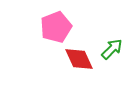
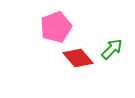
red diamond: moved 1 px left, 1 px up; rotated 16 degrees counterclockwise
